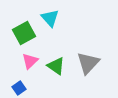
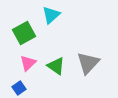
cyan triangle: moved 1 px right, 3 px up; rotated 30 degrees clockwise
pink triangle: moved 2 px left, 2 px down
